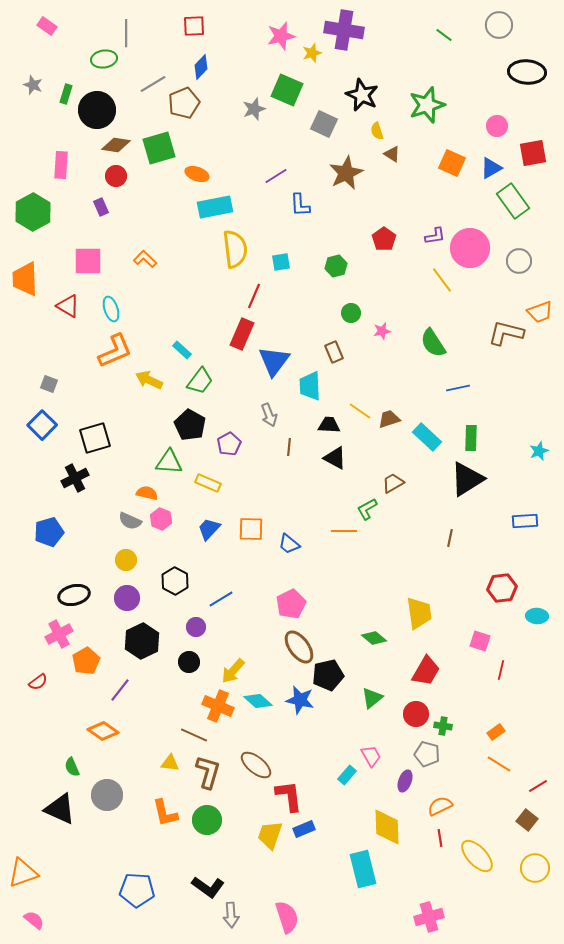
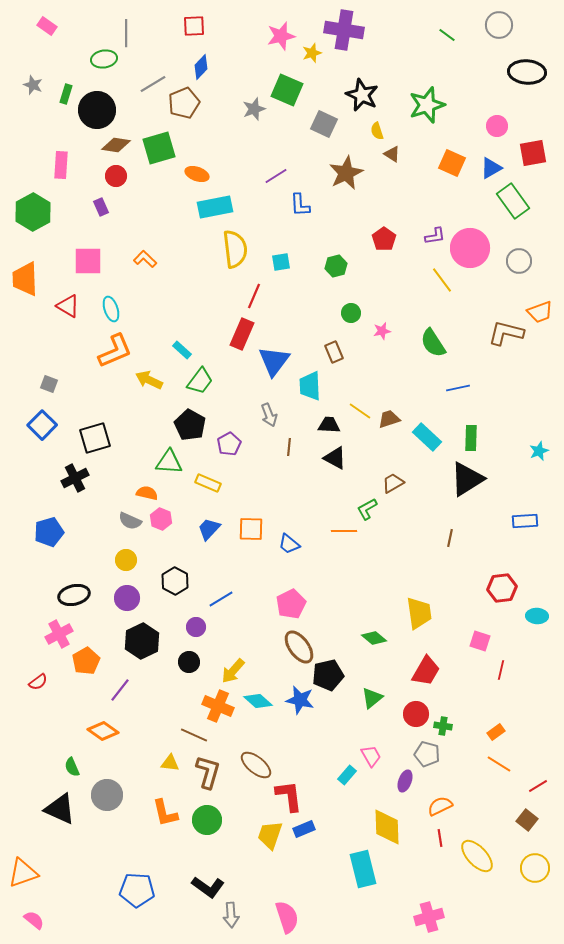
green line at (444, 35): moved 3 px right
